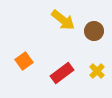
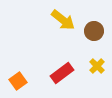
orange square: moved 6 px left, 20 px down
yellow cross: moved 5 px up
